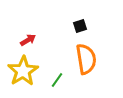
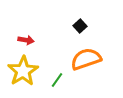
black square: rotated 24 degrees counterclockwise
red arrow: moved 2 px left; rotated 42 degrees clockwise
orange semicircle: rotated 100 degrees counterclockwise
